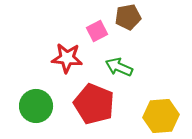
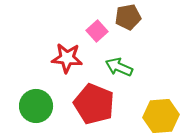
pink square: rotated 15 degrees counterclockwise
